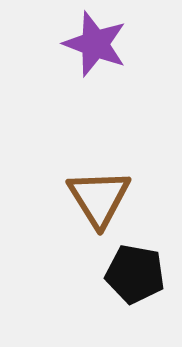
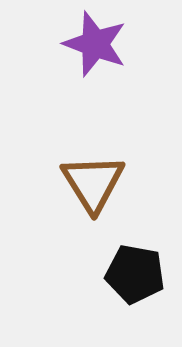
brown triangle: moved 6 px left, 15 px up
